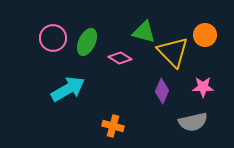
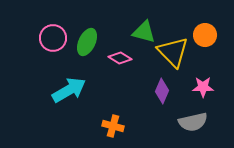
cyan arrow: moved 1 px right, 1 px down
